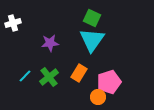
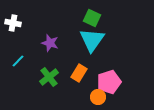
white cross: rotated 28 degrees clockwise
purple star: rotated 24 degrees clockwise
cyan line: moved 7 px left, 15 px up
